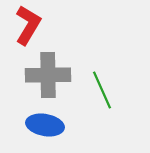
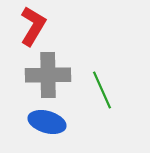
red L-shape: moved 5 px right, 1 px down
blue ellipse: moved 2 px right, 3 px up; rotated 6 degrees clockwise
